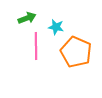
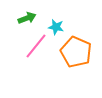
pink line: rotated 40 degrees clockwise
